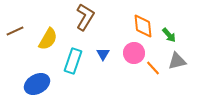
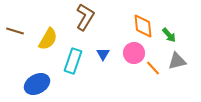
brown line: rotated 42 degrees clockwise
